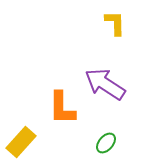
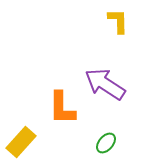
yellow L-shape: moved 3 px right, 2 px up
